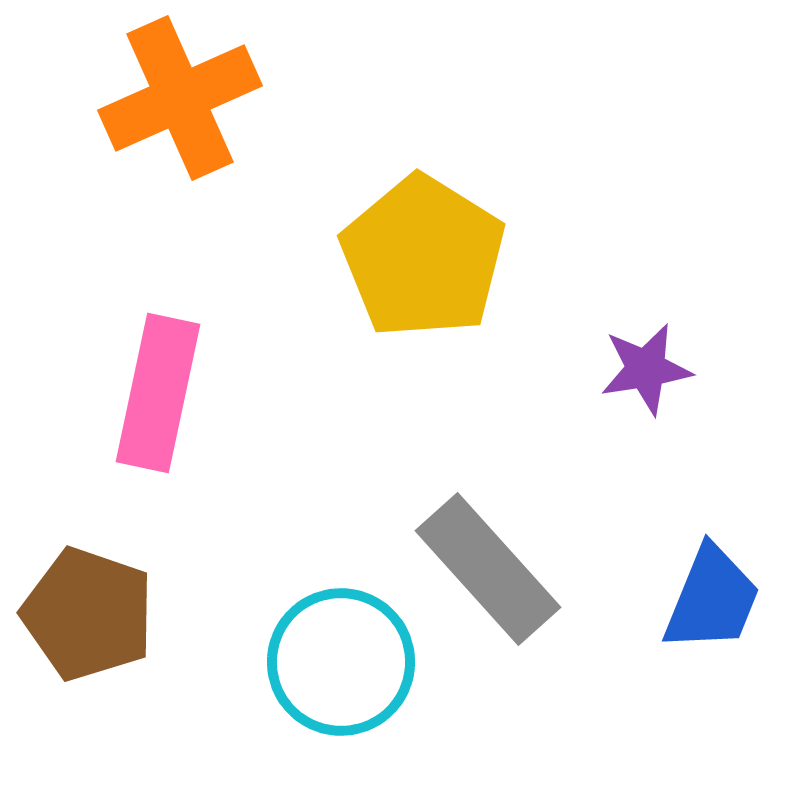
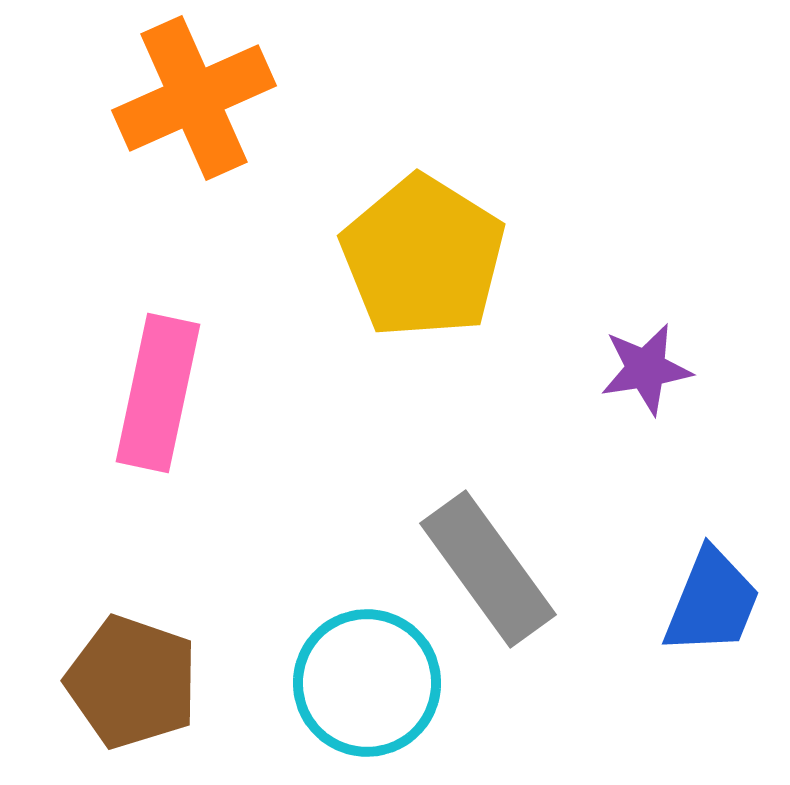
orange cross: moved 14 px right
gray rectangle: rotated 6 degrees clockwise
blue trapezoid: moved 3 px down
brown pentagon: moved 44 px right, 68 px down
cyan circle: moved 26 px right, 21 px down
